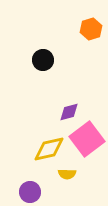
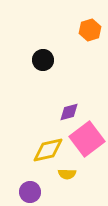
orange hexagon: moved 1 px left, 1 px down
yellow diamond: moved 1 px left, 1 px down
